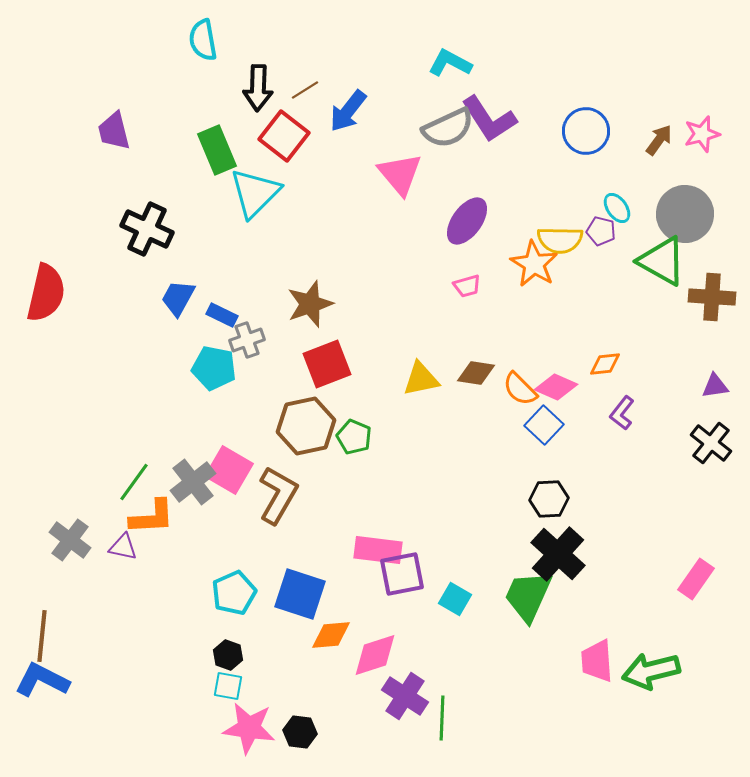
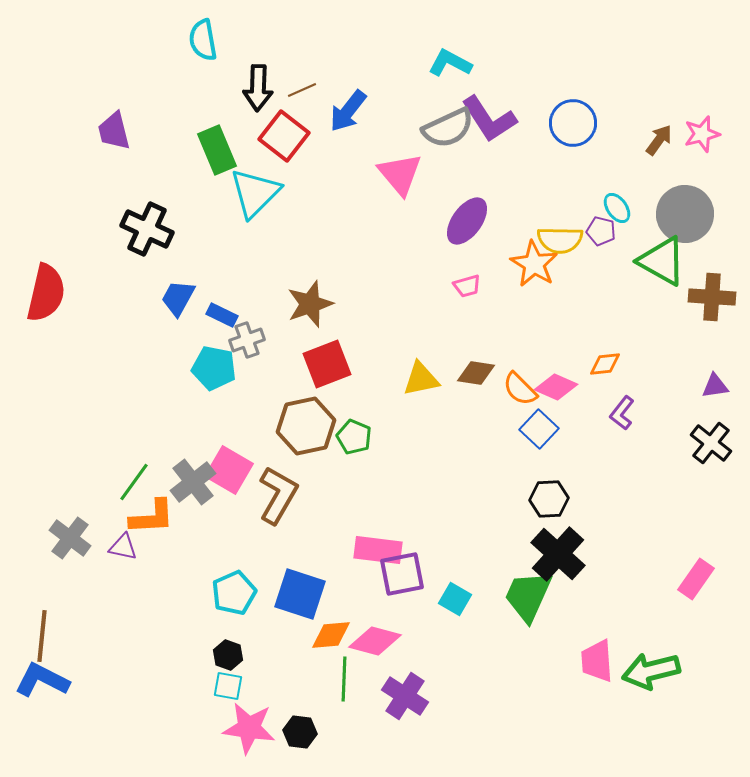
brown line at (305, 90): moved 3 px left; rotated 8 degrees clockwise
blue circle at (586, 131): moved 13 px left, 8 px up
blue square at (544, 425): moved 5 px left, 4 px down
gray cross at (70, 540): moved 2 px up
pink diamond at (375, 655): moved 14 px up; rotated 33 degrees clockwise
green line at (442, 718): moved 98 px left, 39 px up
